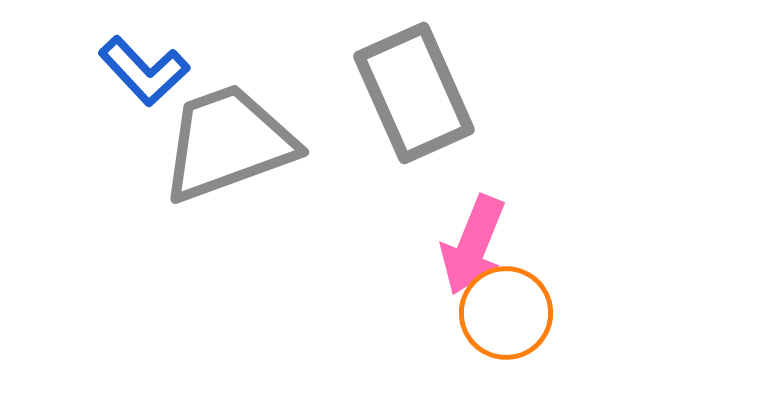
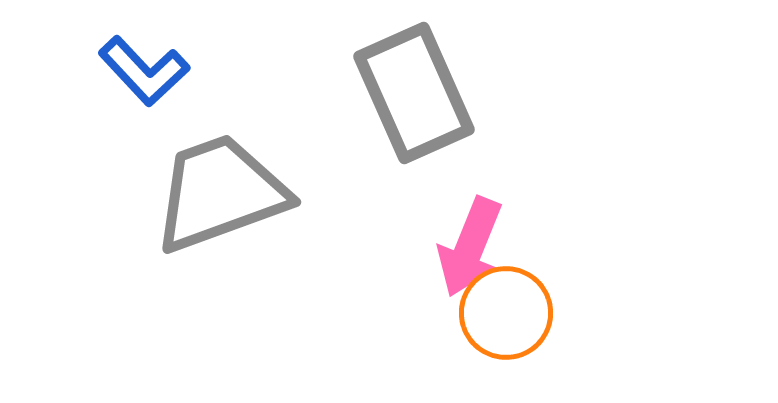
gray trapezoid: moved 8 px left, 50 px down
pink arrow: moved 3 px left, 2 px down
